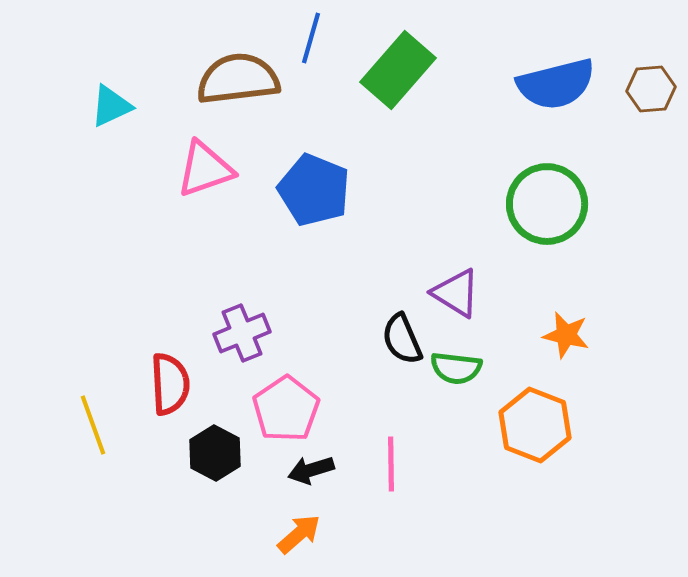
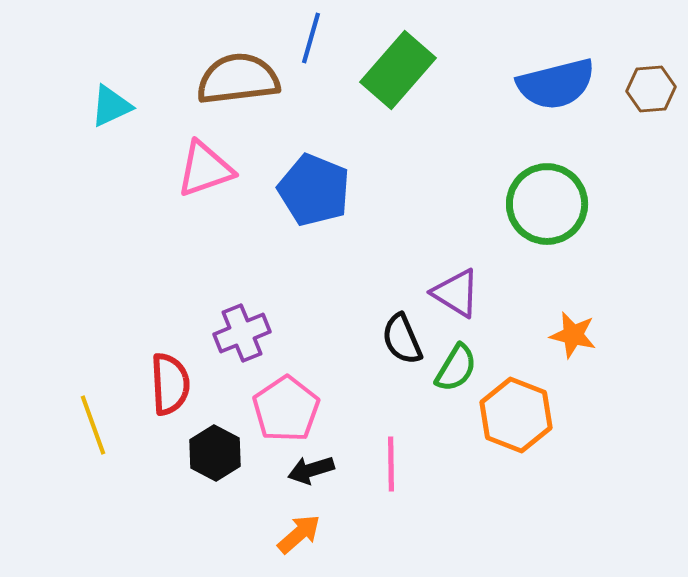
orange star: moved 7 px right
green semicircle: rotated 66 degrees counterclockwise
orange hexagon: moved 19 px left, 10 px up
